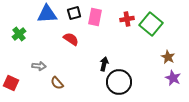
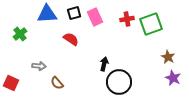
pink rectangle: rotated 36 degrees counterclockwise
green square: rotated 30 degrees clockwise
green cross: moved 1 px right
